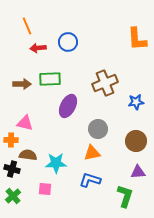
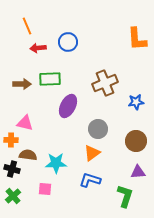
orange triangle: rotated 24 degrees counterclockwise
